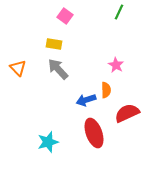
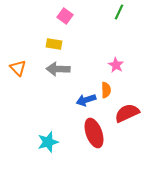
gray arrow: rotated 45 degrees counterclockwise
